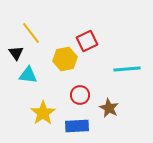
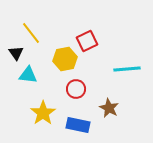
red circle: moved 4 px left, 6 px up
blue rectangle: moved 1 px right, 1 px up; rotated 15 degrees clockwise
